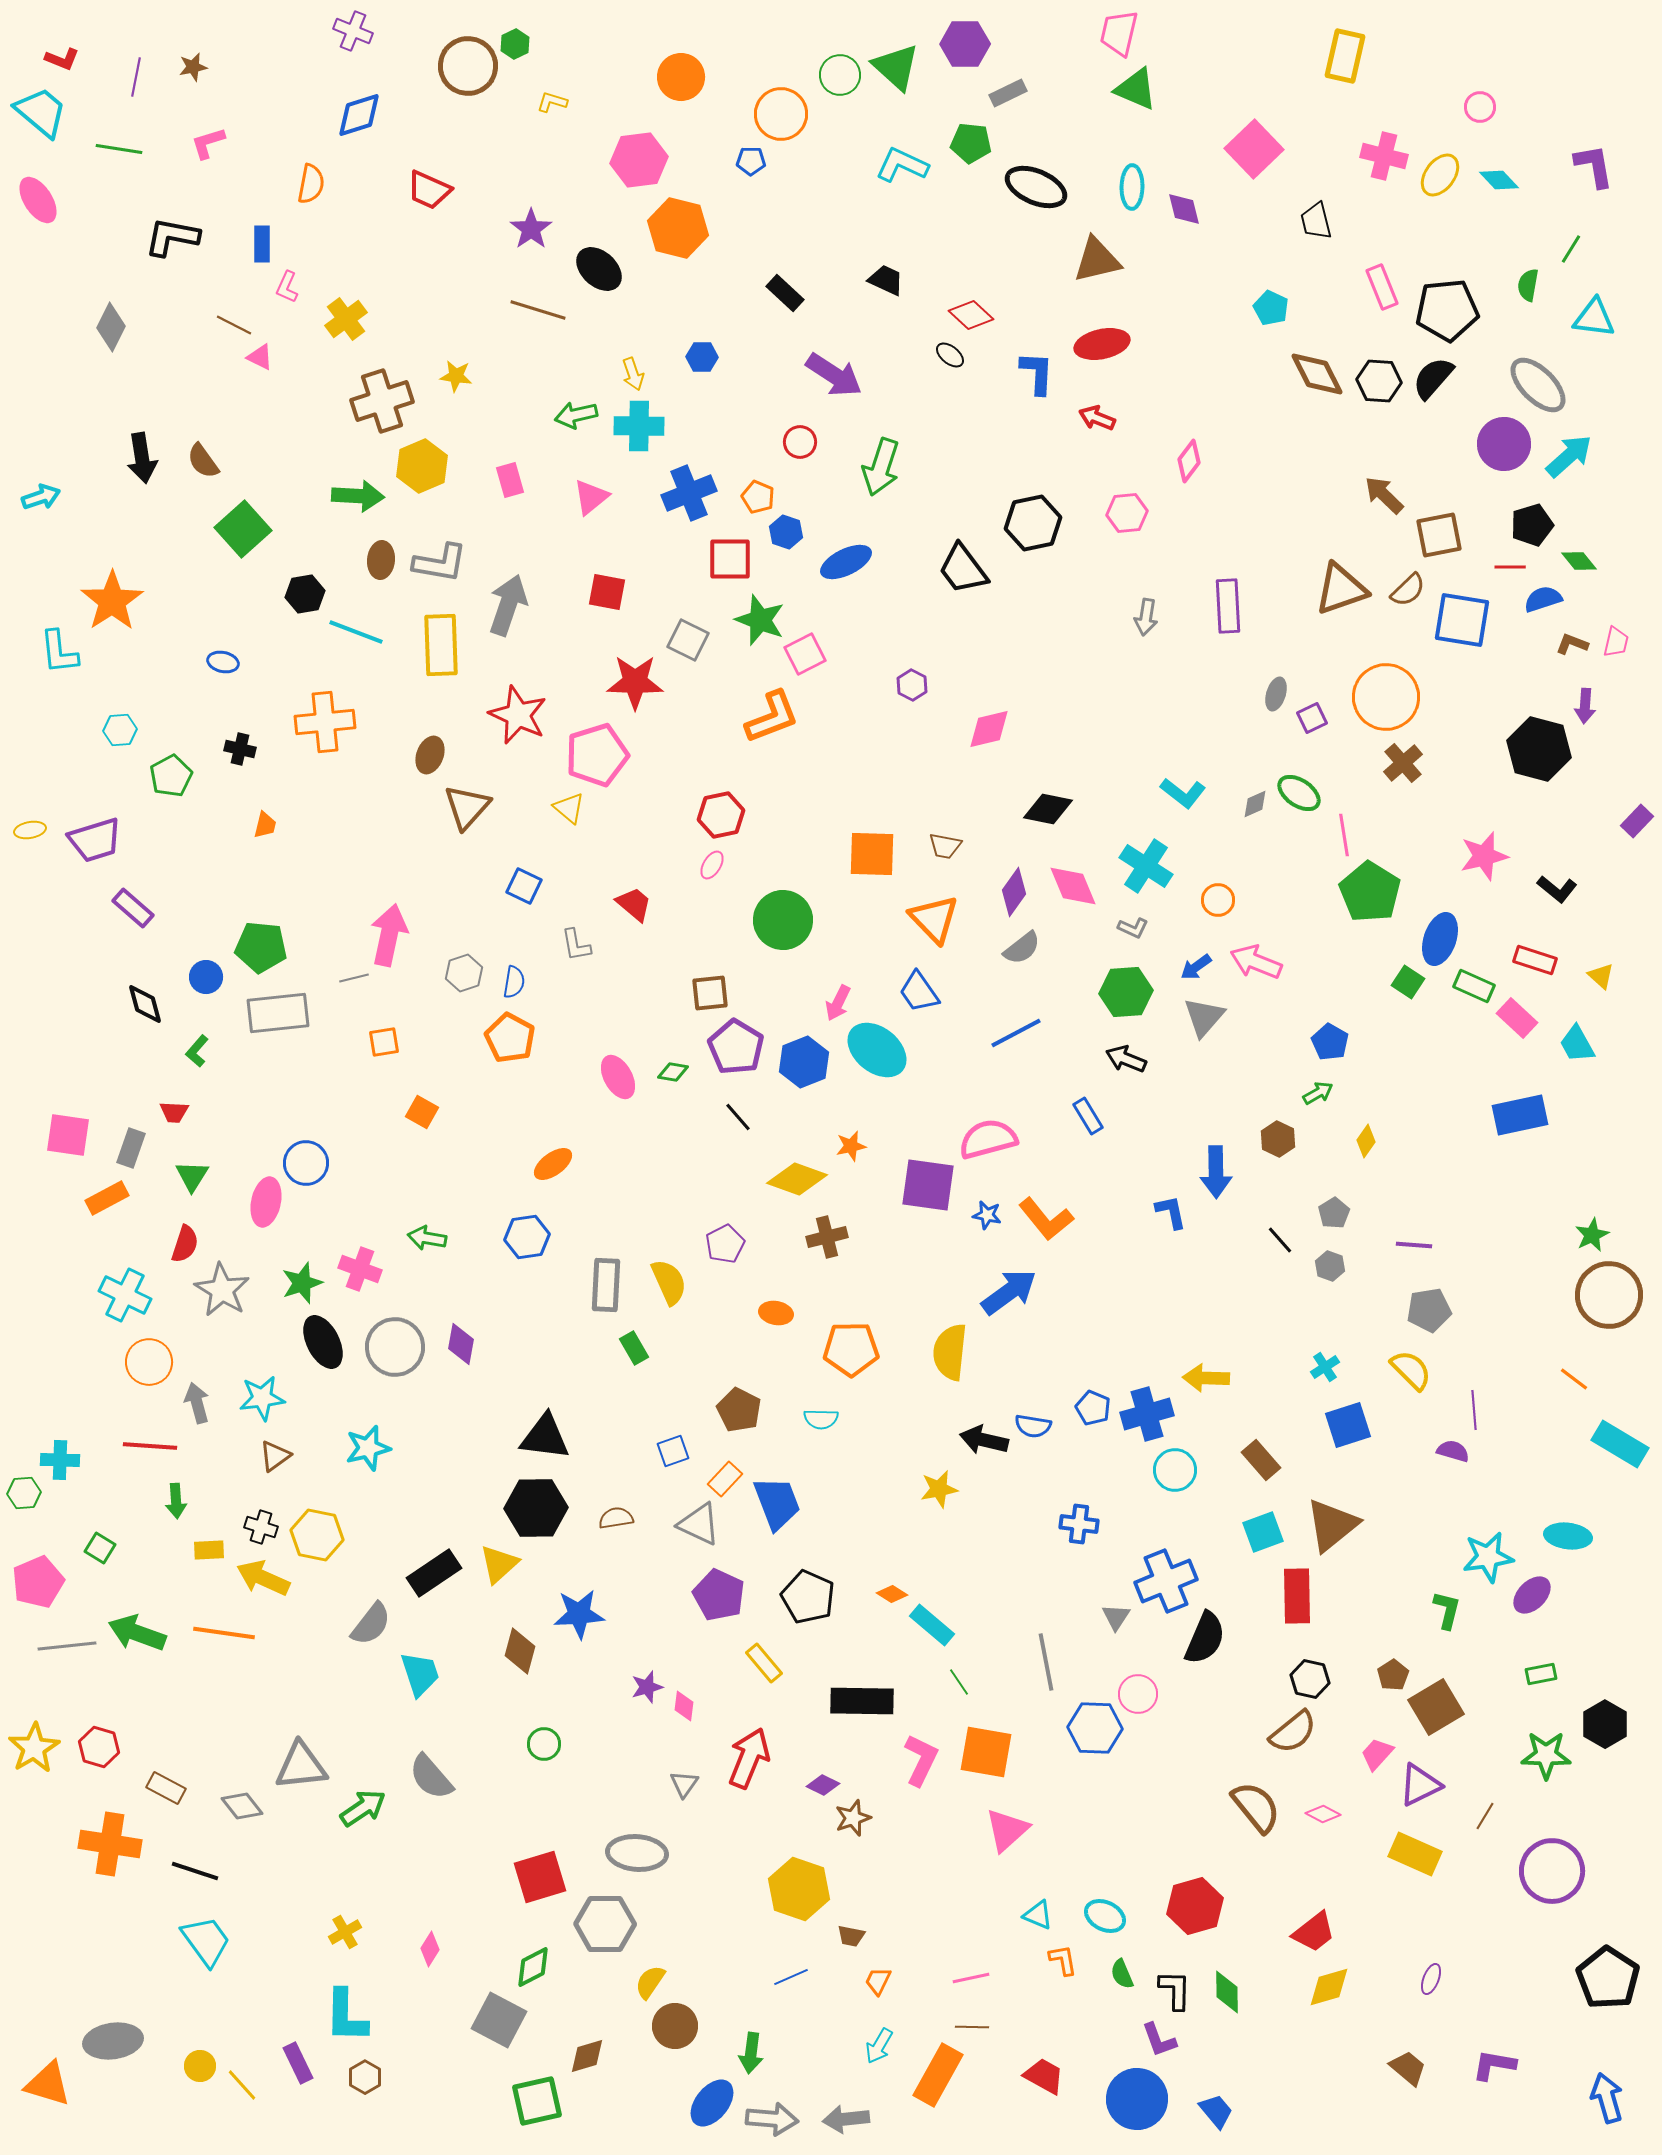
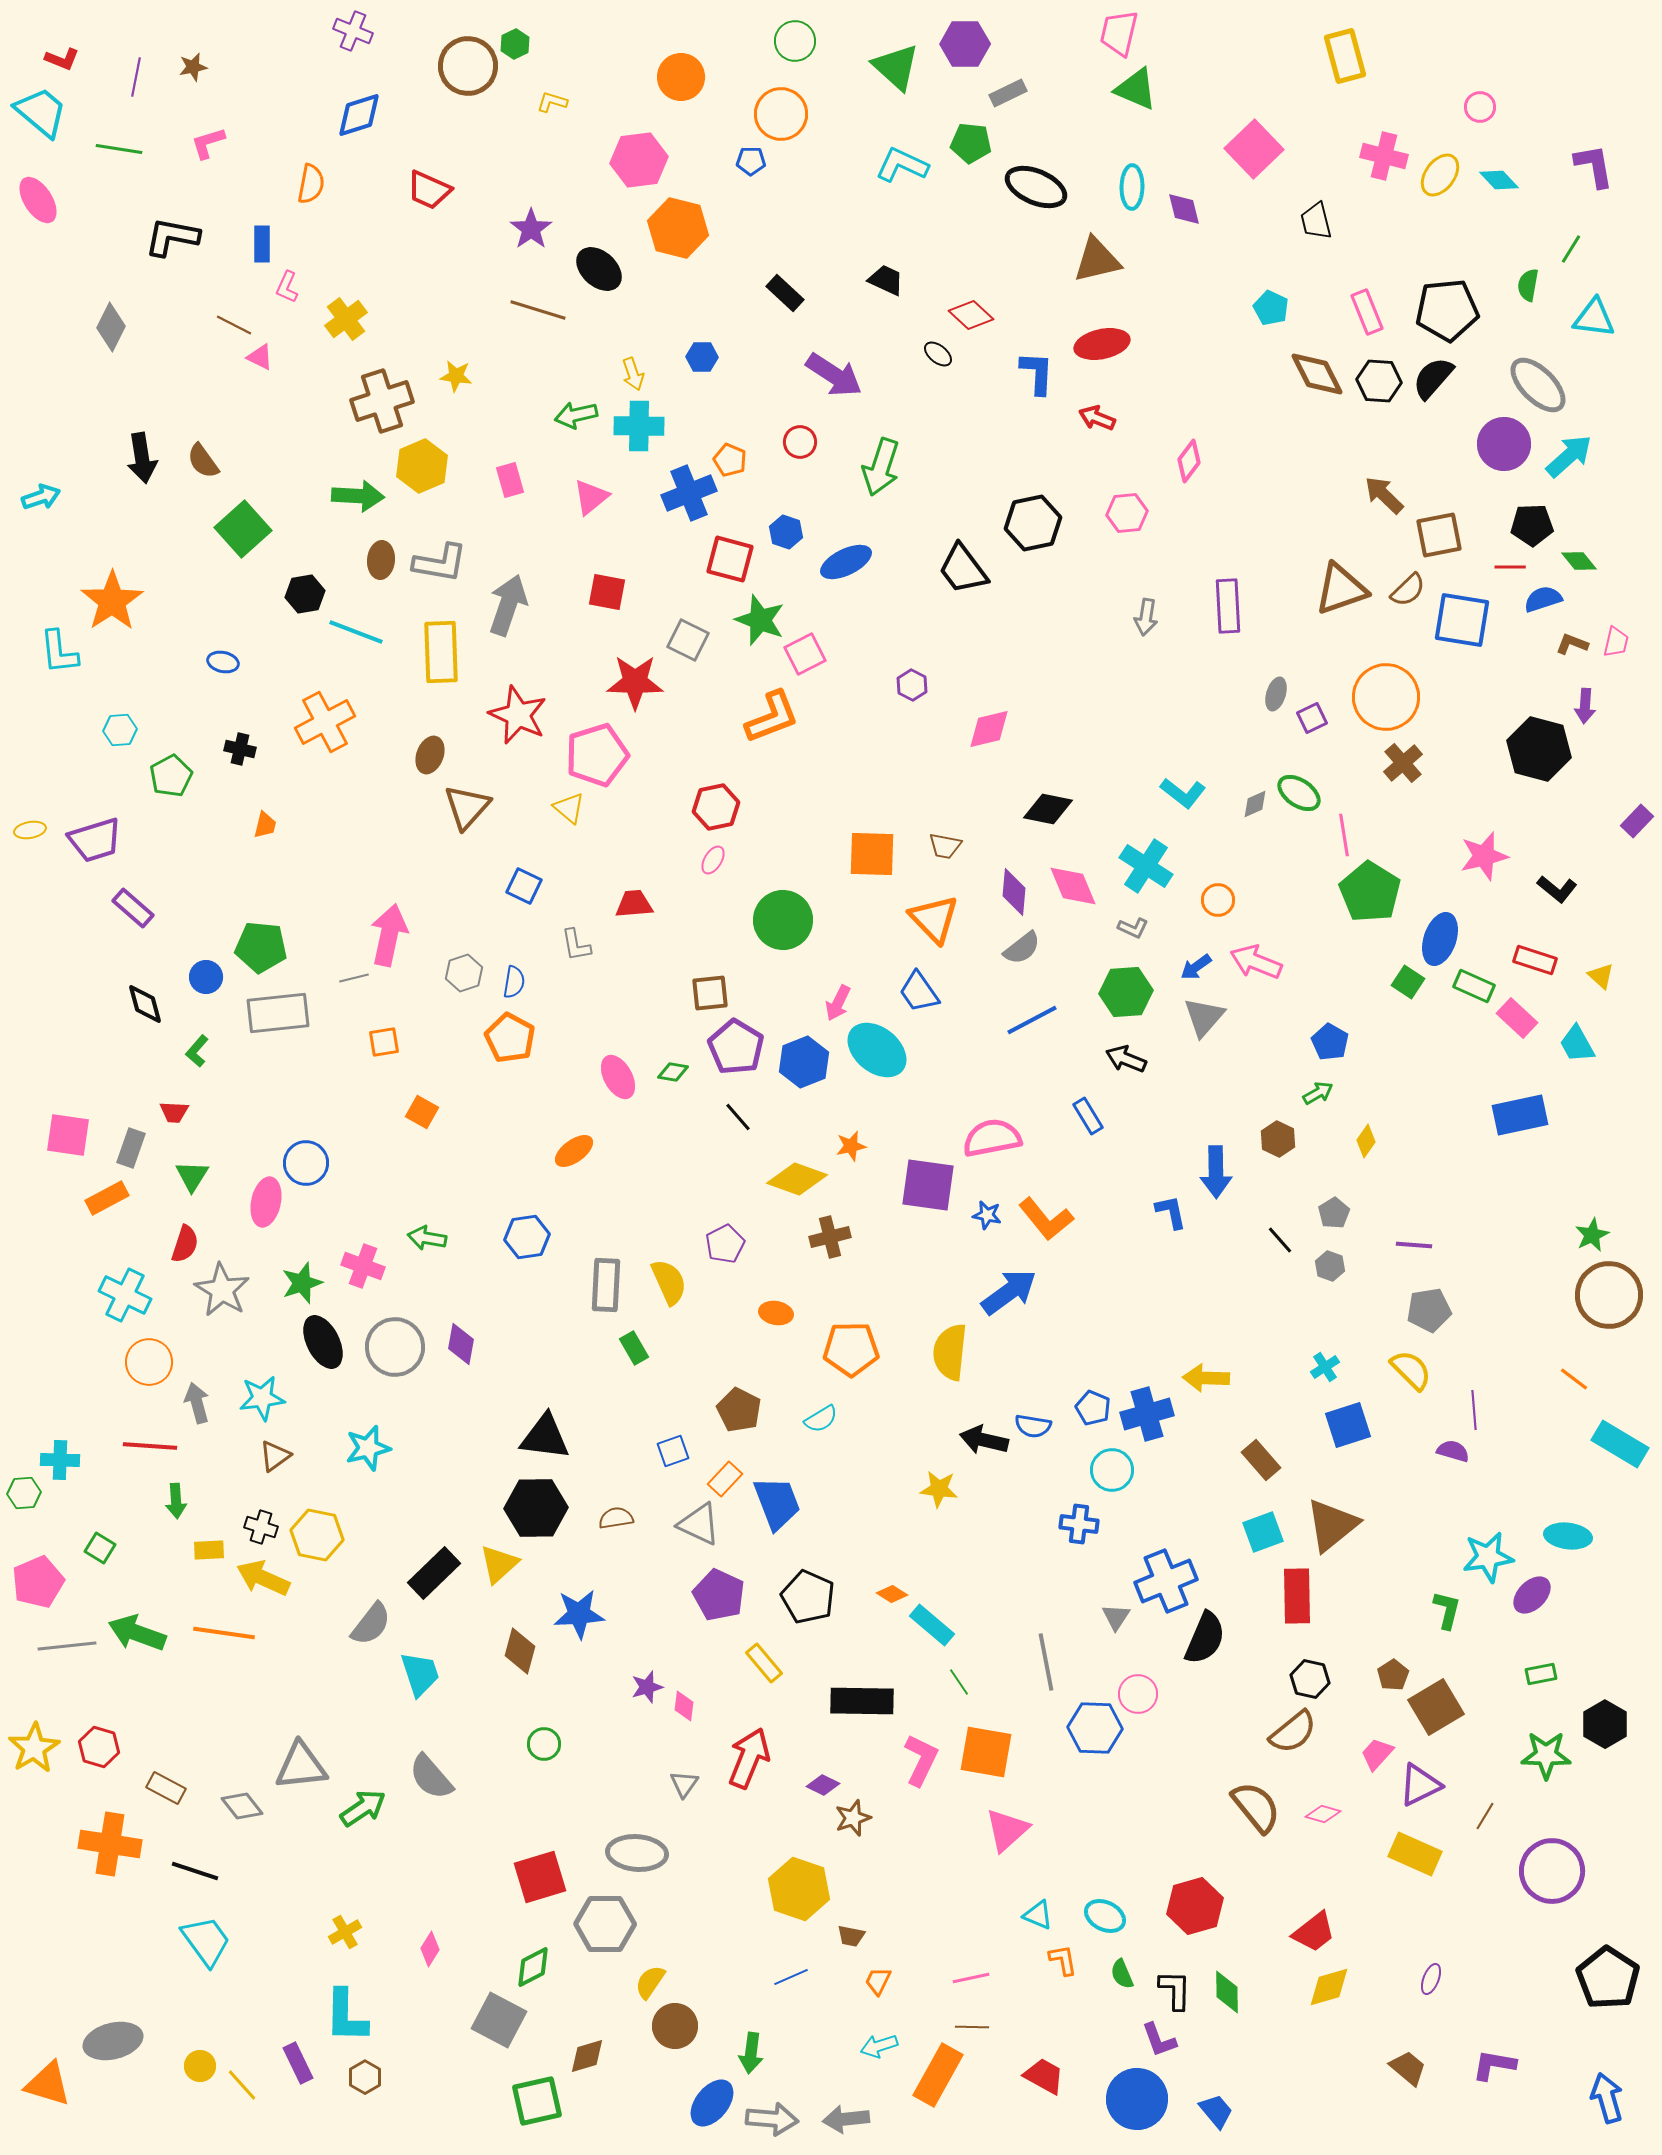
yellow rectangle at (1345, 56): rotated 28 degrees counterclockwise
green circle at (840, 75): moved 45 px left, 34 px up
pink rectangle at (1382, 287): moved 15 px left, 25 px down
black ellipse at (950, 355): moved 12 px left, 1 px up
orange pentagon at (758, 497): moved 28 px left, 37 px up
black pentagon at (1532, 525): rotated 15 degrees clockwise
red square at (730, 559): rotated 15 degrees clockwise
yellow rectangle at (441, 645): moved 7 px down
orange cross at (325, 722): rotated 22 degrees counterclockwise
red hexagon at (721, 815): moved 5 px left, 8 px up
pink ellipse at (712, 865): moved 1 px right, 5 px up
purple diamond at (1014, 892): rotated 30 degrees counterclockwise
red trapezoid at (634, 904): rotated 45 degrees counterclockwise
blue line at (1016, 1033): moved 16 px right, 13 px up
pink semicircle at (988, 1139): moved 4 px right, 1 px up; rotated 4 degrees clockwise
orange ellipse at (553, 1164): moved 21 px right, 13 px up
brown cross at (827, 1237): moved 3 px right
pink cross at (360, 1269): moved 3 px right, 3 px up
cyan semicircle at (821, 1419): rotated 32 degrees counterclockwise
cyan circle at (1175, 1470): moved 63 px left
yellow star at (939, 1489): rotated 18 degrees clockwise
black rectangle at (434, 1573): rotated 10 degrees counterclockwise
pink diamond at (1323, 1814): rotated 12 degrees counterclockwise
gray ellipse at (113, 2041): rotated 6 degrees counterclockwise
cyan arrow at (879, 2046): rotated 42 degrees clockwise
